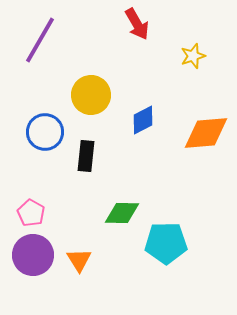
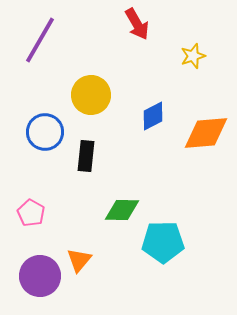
blue diamond: moved 10 px right, 4 px up
green diamond: moved 3 px up
cyan pentagon: moved 3 px left, 1 px up
purple circle: moved 7 px right, 21 px down
orange triangle: rotated 12 degrees clockwise
